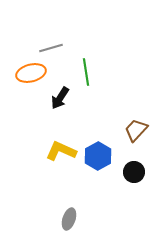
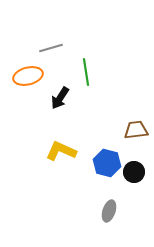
orange ellipse: moved 3 px left, 3 px down
brown trapezoid: rotated 40 degrees clockwise
blue hexagon: moved 9 px right, 7 px down; rotated 16 degrees counterclockwise
gray ellipse: moved 40 px right, 8 px up
